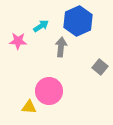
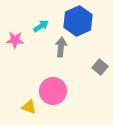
pink star: moved 3 px left, 1 px up
pink circle: moved 4 px right
yellow triangle: rotated 14 degrees clockwise
